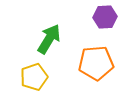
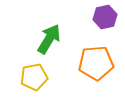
purple hexagon: rotated 10 degrees counterclockwise
yellow pentagon: rotated 8 degrees clockwise
